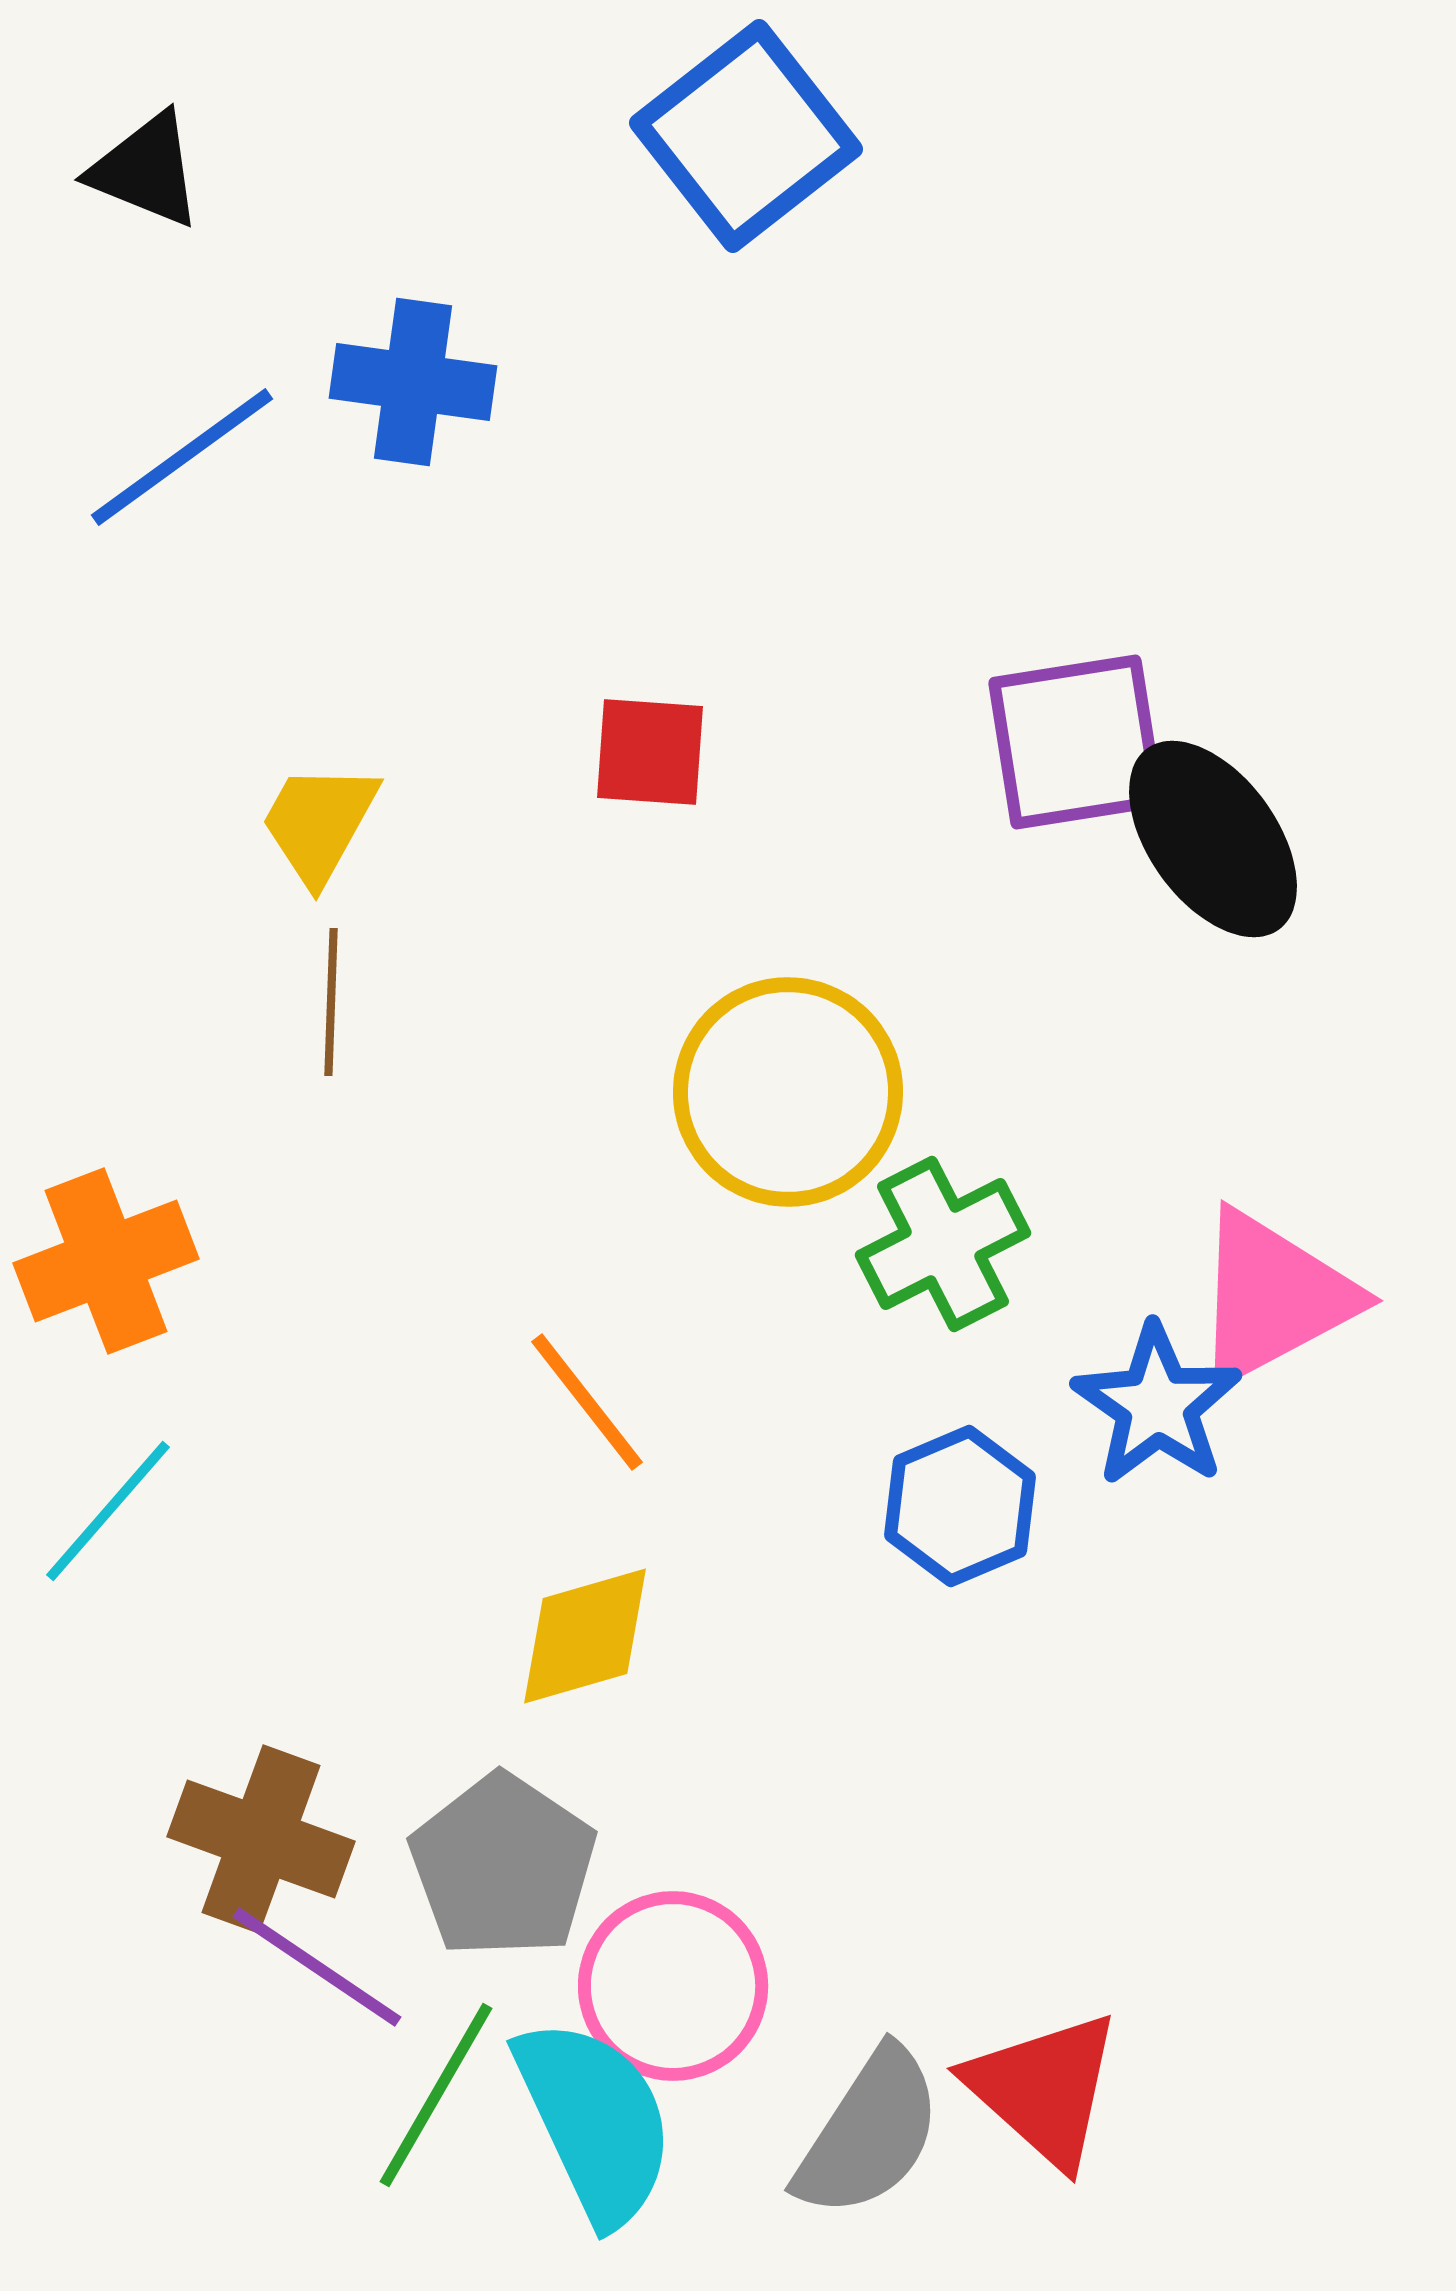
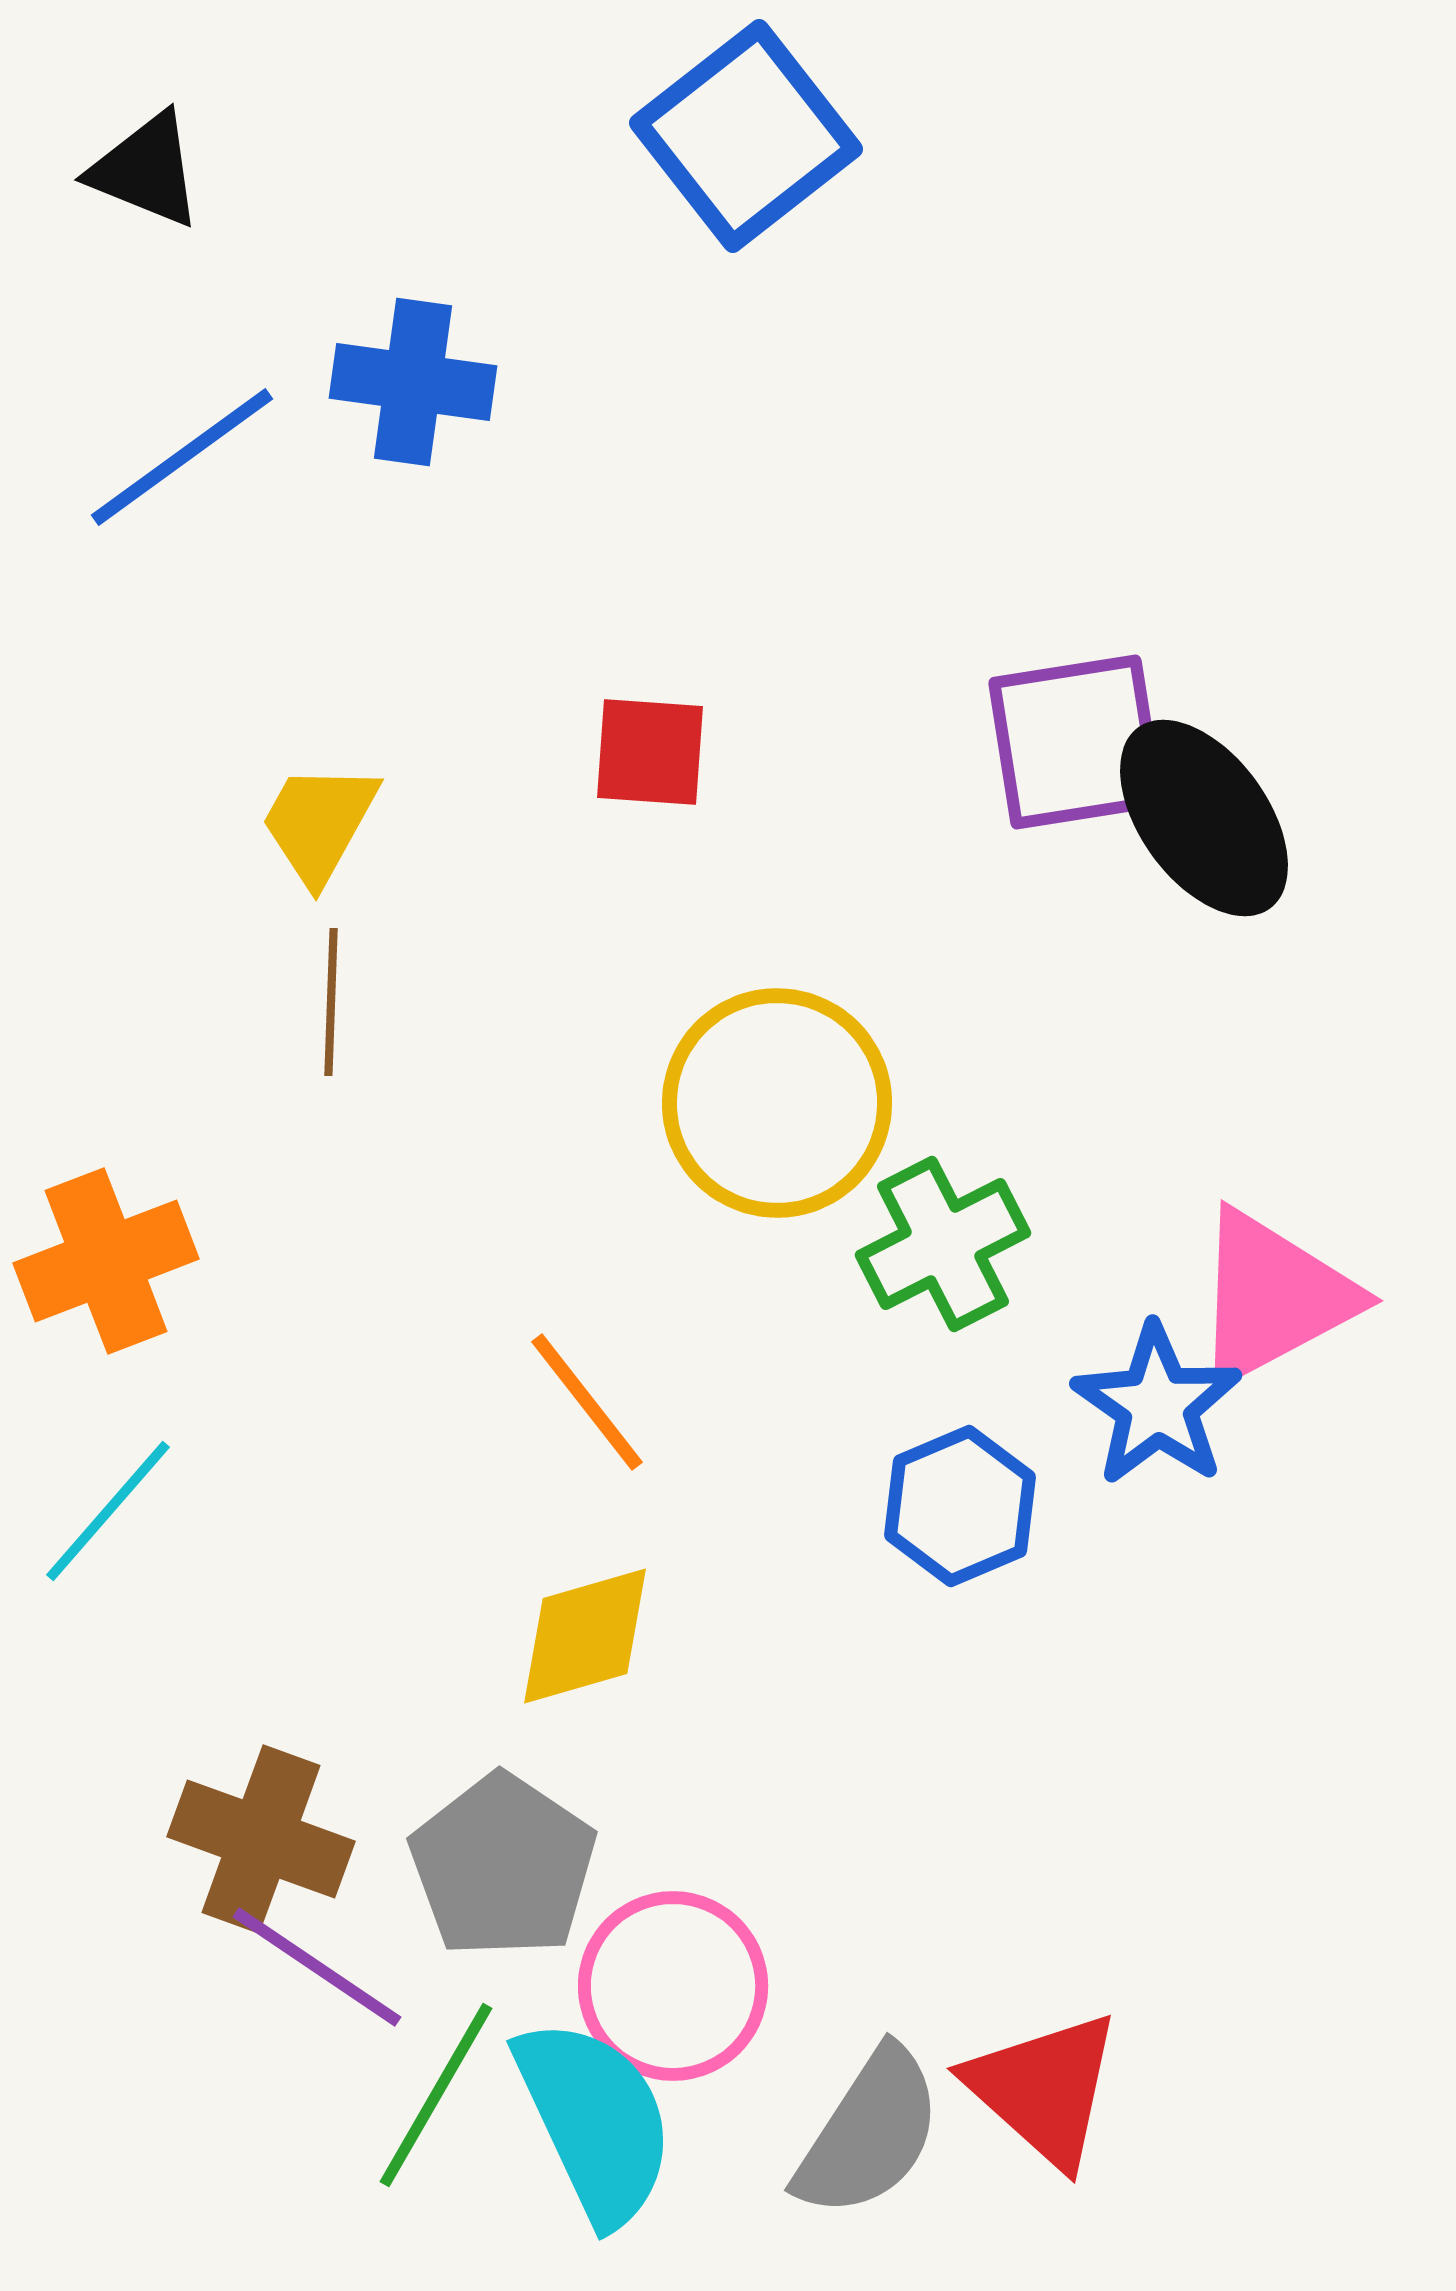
black ellipse: moved 9 px left, 21 px up
yellow circle: moved 11 px left, 11 px down
